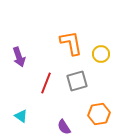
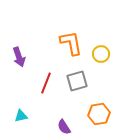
cyan triangle: rotated 48 degrees counterclockwise
